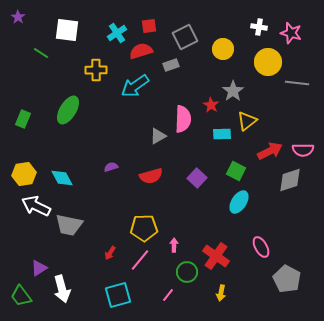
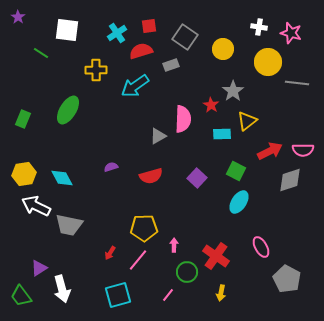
gray square at (185, 37): rotated 30 degrees counterclockwise
pink line at (140, 260): moved 2 px left
